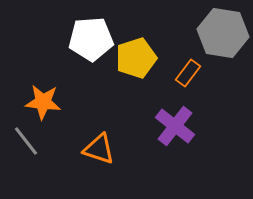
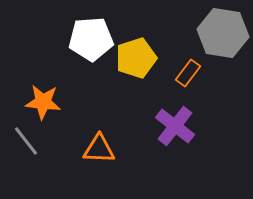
orange triangle: rotated 16 degrees counterclockwise
